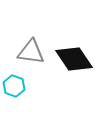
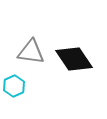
cyan hexagon: rotated 15 degrees clockwise
